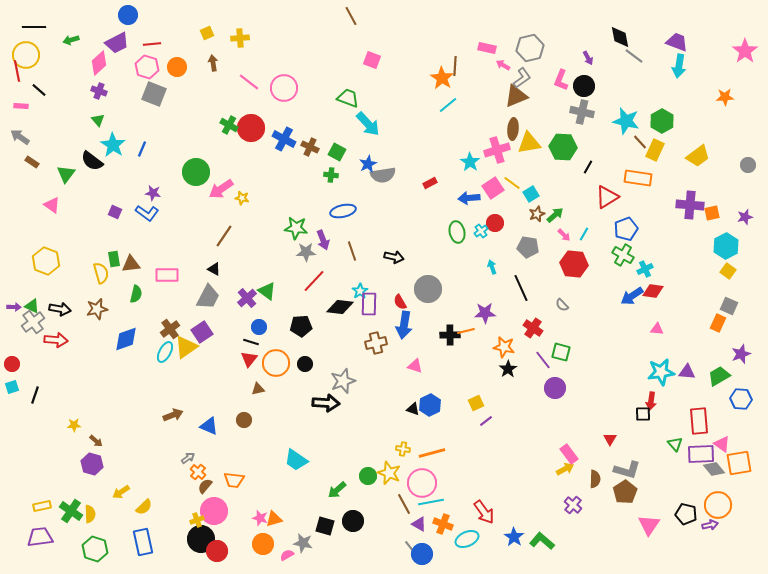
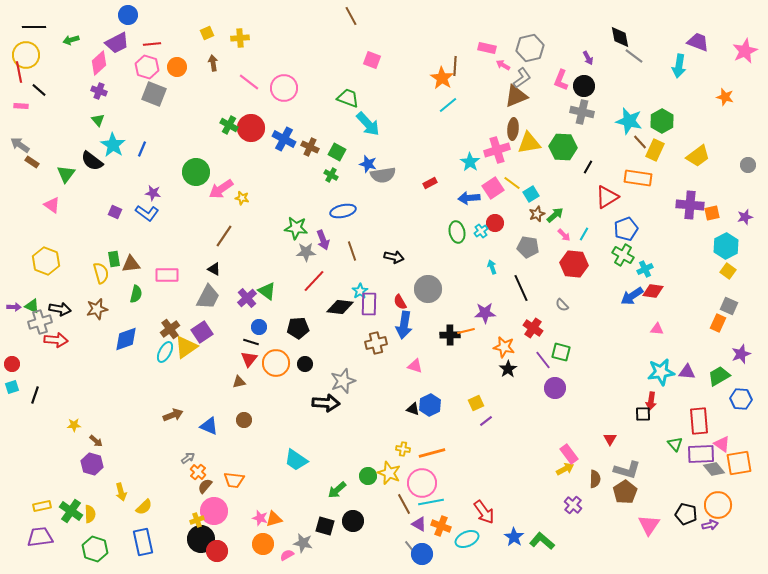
purple trapezoid at (677, 42): moved 21 px right
pink star at (745, 51): rotated 10 degrees clockwise
red line at (17, 71): moved 2 px right, 1 px down
orange star at (725, 97): rotated 18 degrees clockwise
cyan star at (626, 121): moved 3 px right
gray arrow at (20, 137): moved 8 px down
blue star at (368, 164): rotated 30 degrees counterclockwise
green cross at (331, 175): rotated 24 degrees clockwise
gray cross at (33, 322): moved 7 px right; rotated 20 degrees clockwise
black pentagon at (301, 326): moved 3 px left, 2 px down
brown triangle at (258, 389): moved 19 px left, 7 px up
yellow arrow at (121, 492): rotated 72 degrees counterclockwise
orange cross at (443, 524): moved 2 px left, 2 px down
